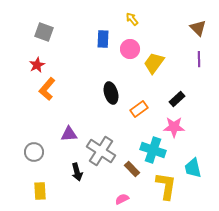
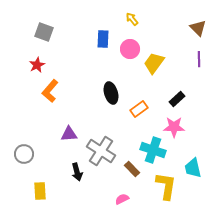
orange L-shape: moved 3 px right, 2 px down
gray circle: moved 10 px left, 2 px down
